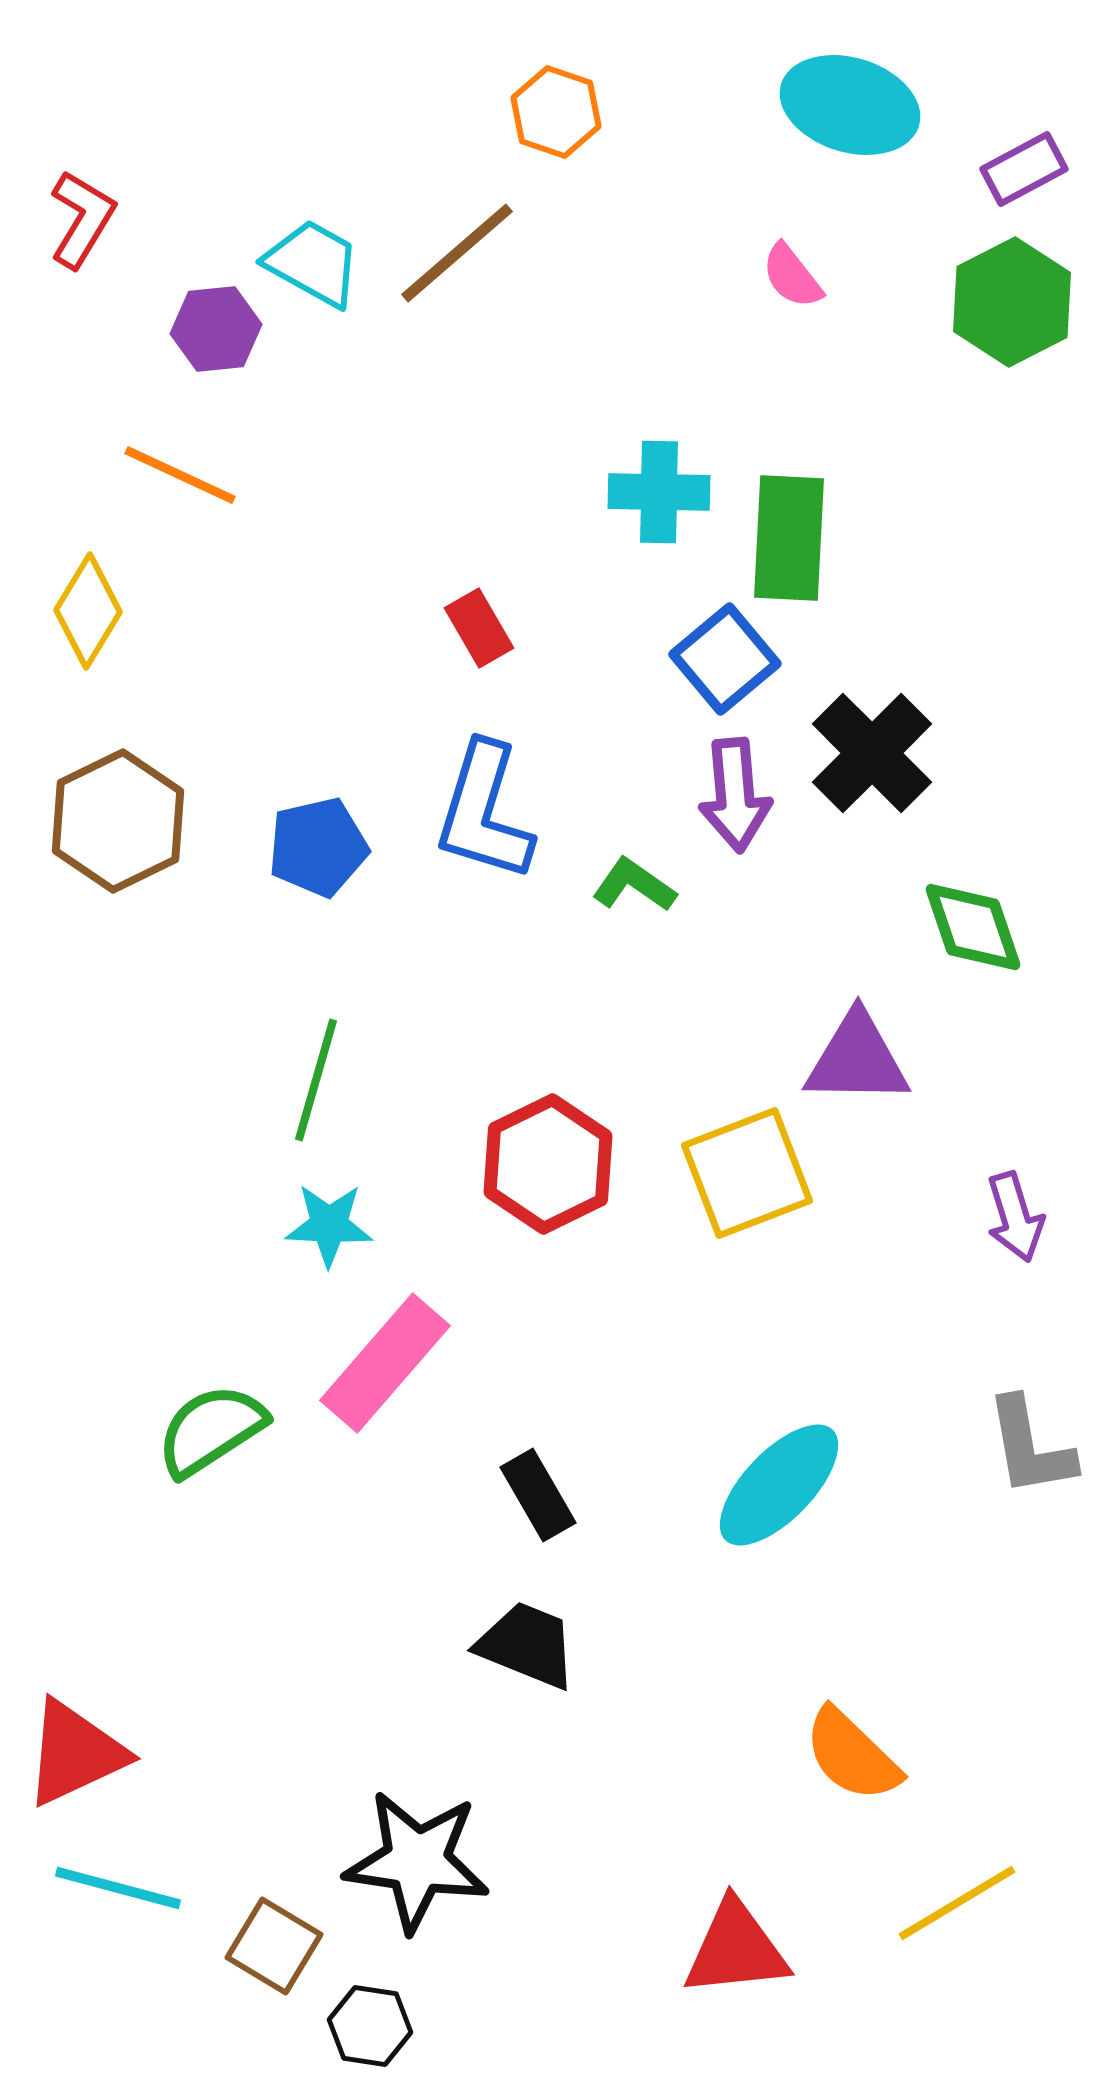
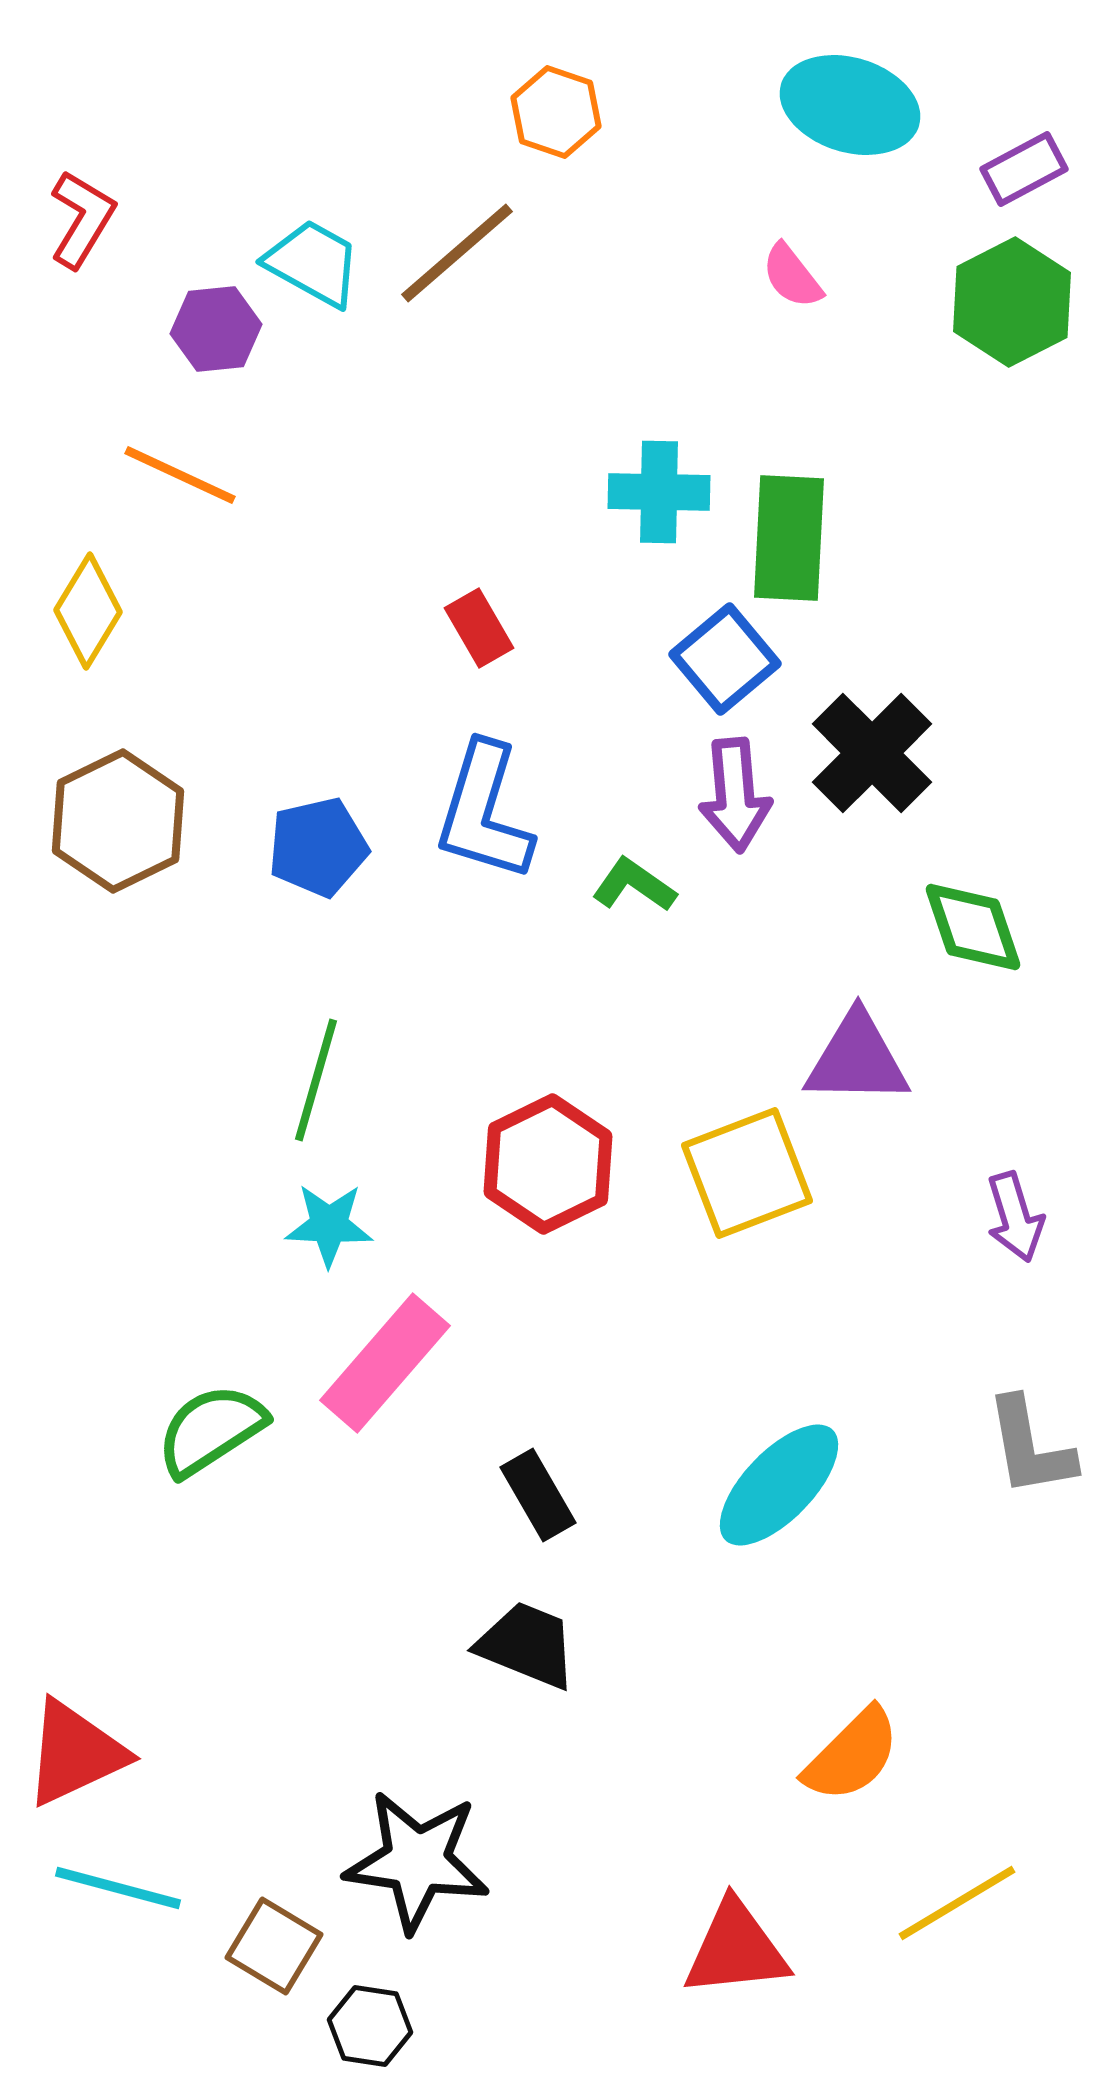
orange semicircle at (852, 1755): rotated 89 degrees counterclockwise
